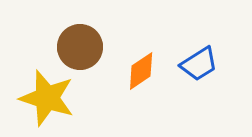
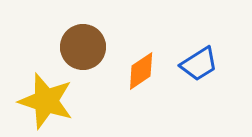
brown circle: moved 3 px right
yellow star: moved 1 px left, 3 px down
